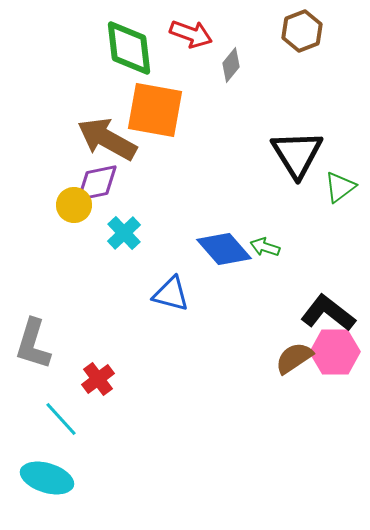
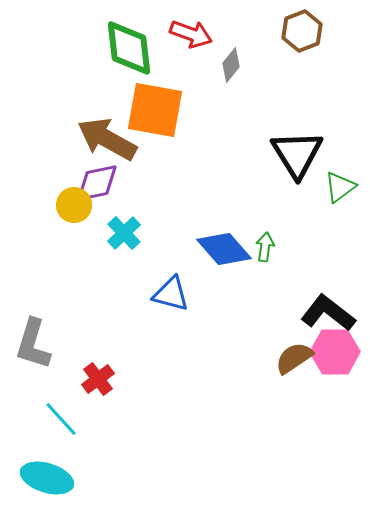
green arrow: rotated 80 degrees clockwise
